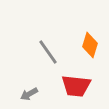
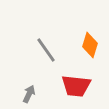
gray line: moved 2 px left, 2 px up
gray arrow: rotated 144 degrees clockwise
